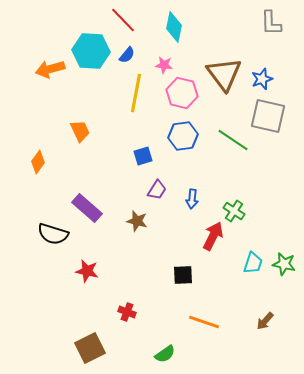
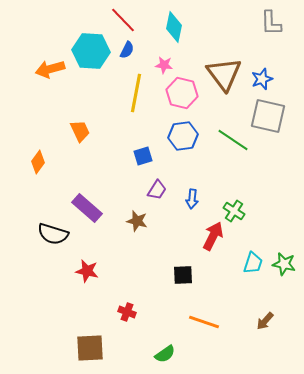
blue semicircle: moved 5 px up; rotated 12 degrees counterclockwise
brown square: rotated 24 degrees clockwise
